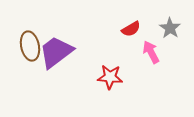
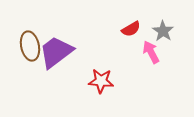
gray star: moved 7 px left, 3 px down
red star: moved 9 px left, 4 px down
